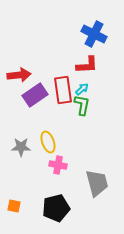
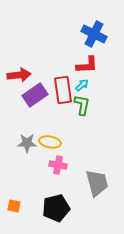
cyan arrow: moved 4 px up
yellow ellipse: moved 2 px right; rotated 60 degrees counterclockwise
gray star: moved 6 px right, 4 px up
